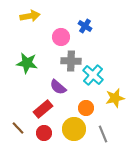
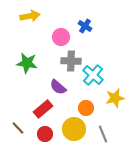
red circle: moved 1 px right, 1 px down
